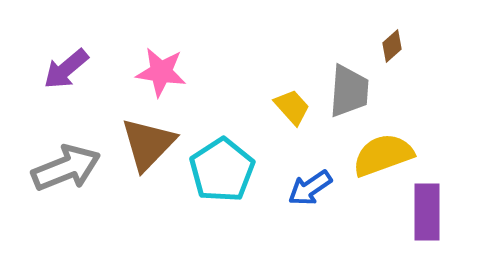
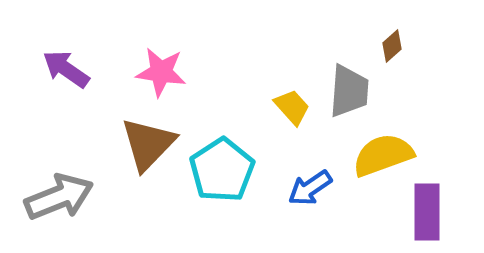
purple arrow: rotated 75 degrees clockwise
gray arrow: moved 7 px left, 29 px down
